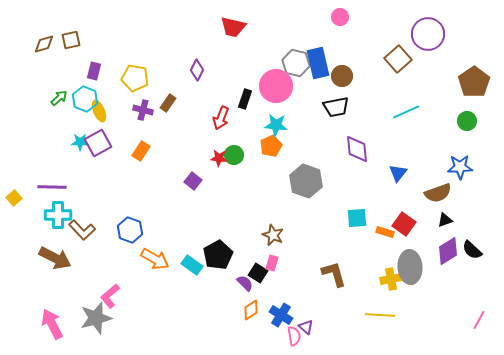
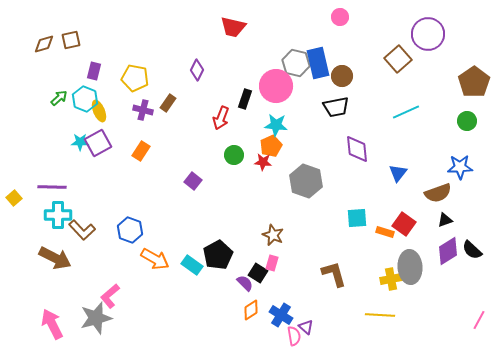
red star at (219, 158): moved 44 px right, 4 px down
